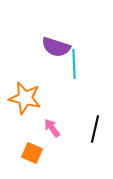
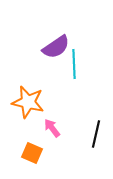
purple semicircle: rotated 52 degrees counterclockwise
orange star: moved 3 px right, 4 px down
black line: moved 1 px right, 5 px down
